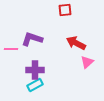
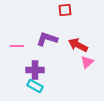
purple L-shape: moved 15 px right
red arrow: moved 2 px right, 2 px down
pink line: moved 6 px right, 3 px up
cyan rectangle: moved 1 px down; rotated 56 degrees clockwise
